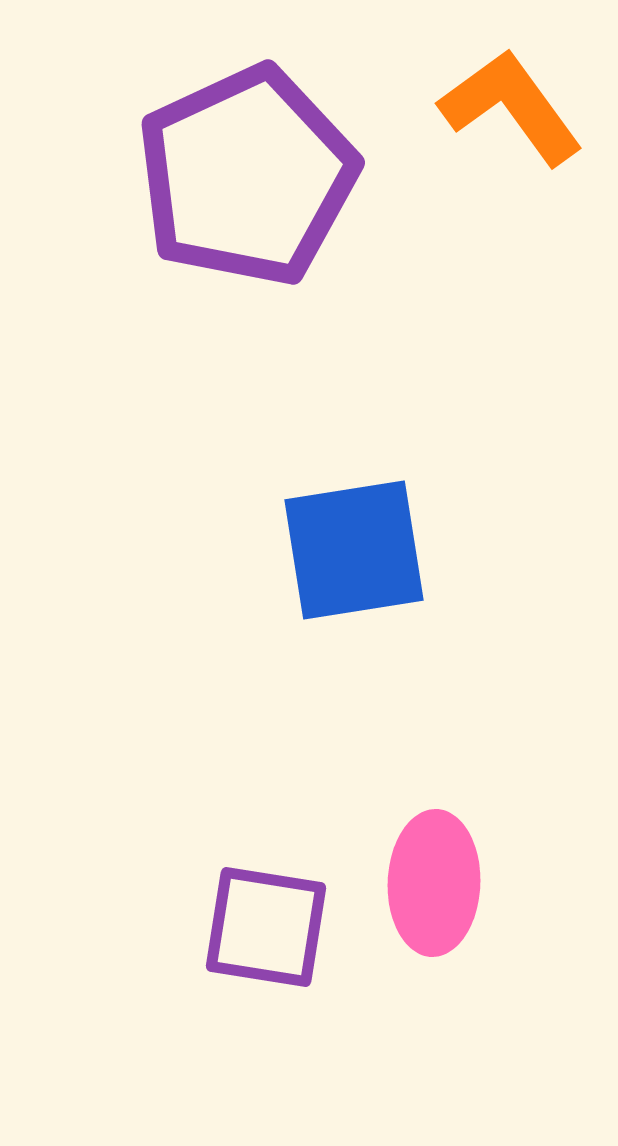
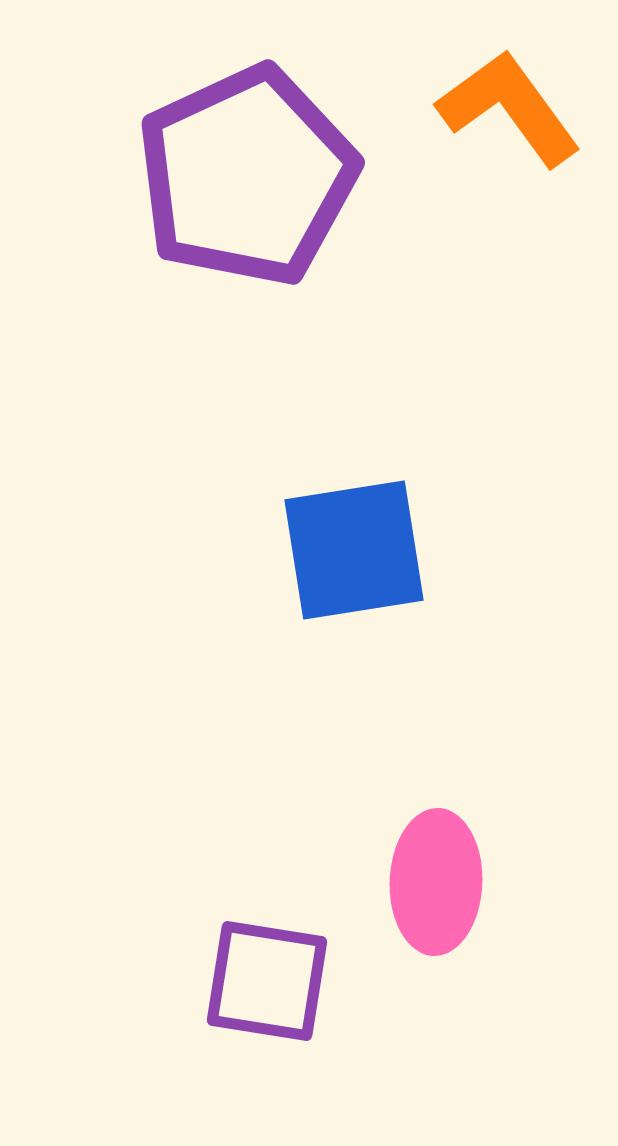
orange L-shape: moved 2 px left, 1 px down
pink ellipse: moved 2 px right, 1 px up
purple square: moved 1 px right, 54 px down
